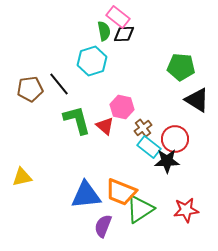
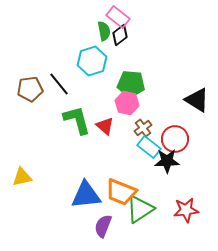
black diamond: moved 4 px left, 1 px down; rotated 35 degrees counterclockwise
green pentagon: moved 50 px left, 17 px down
pink hexagon: moved 5 px right, 4 px up
